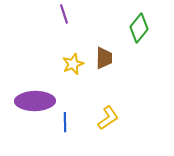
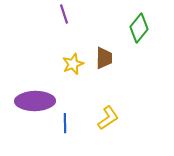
blue line: moved 1 px down
